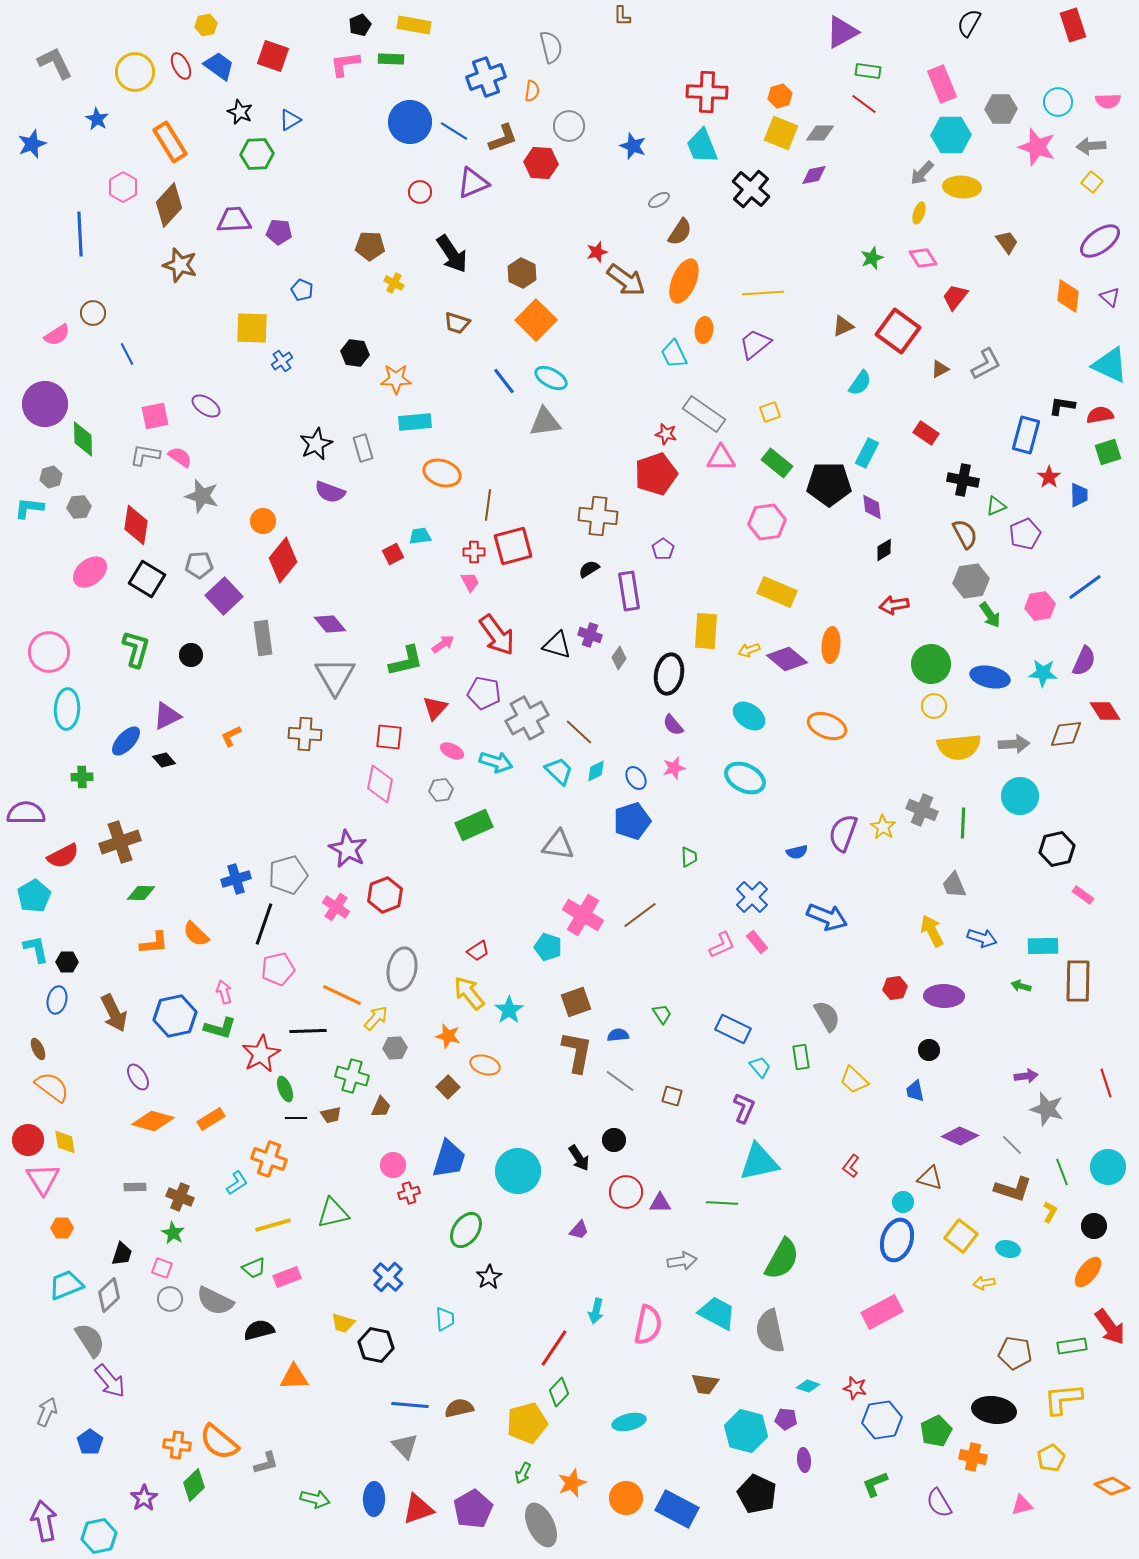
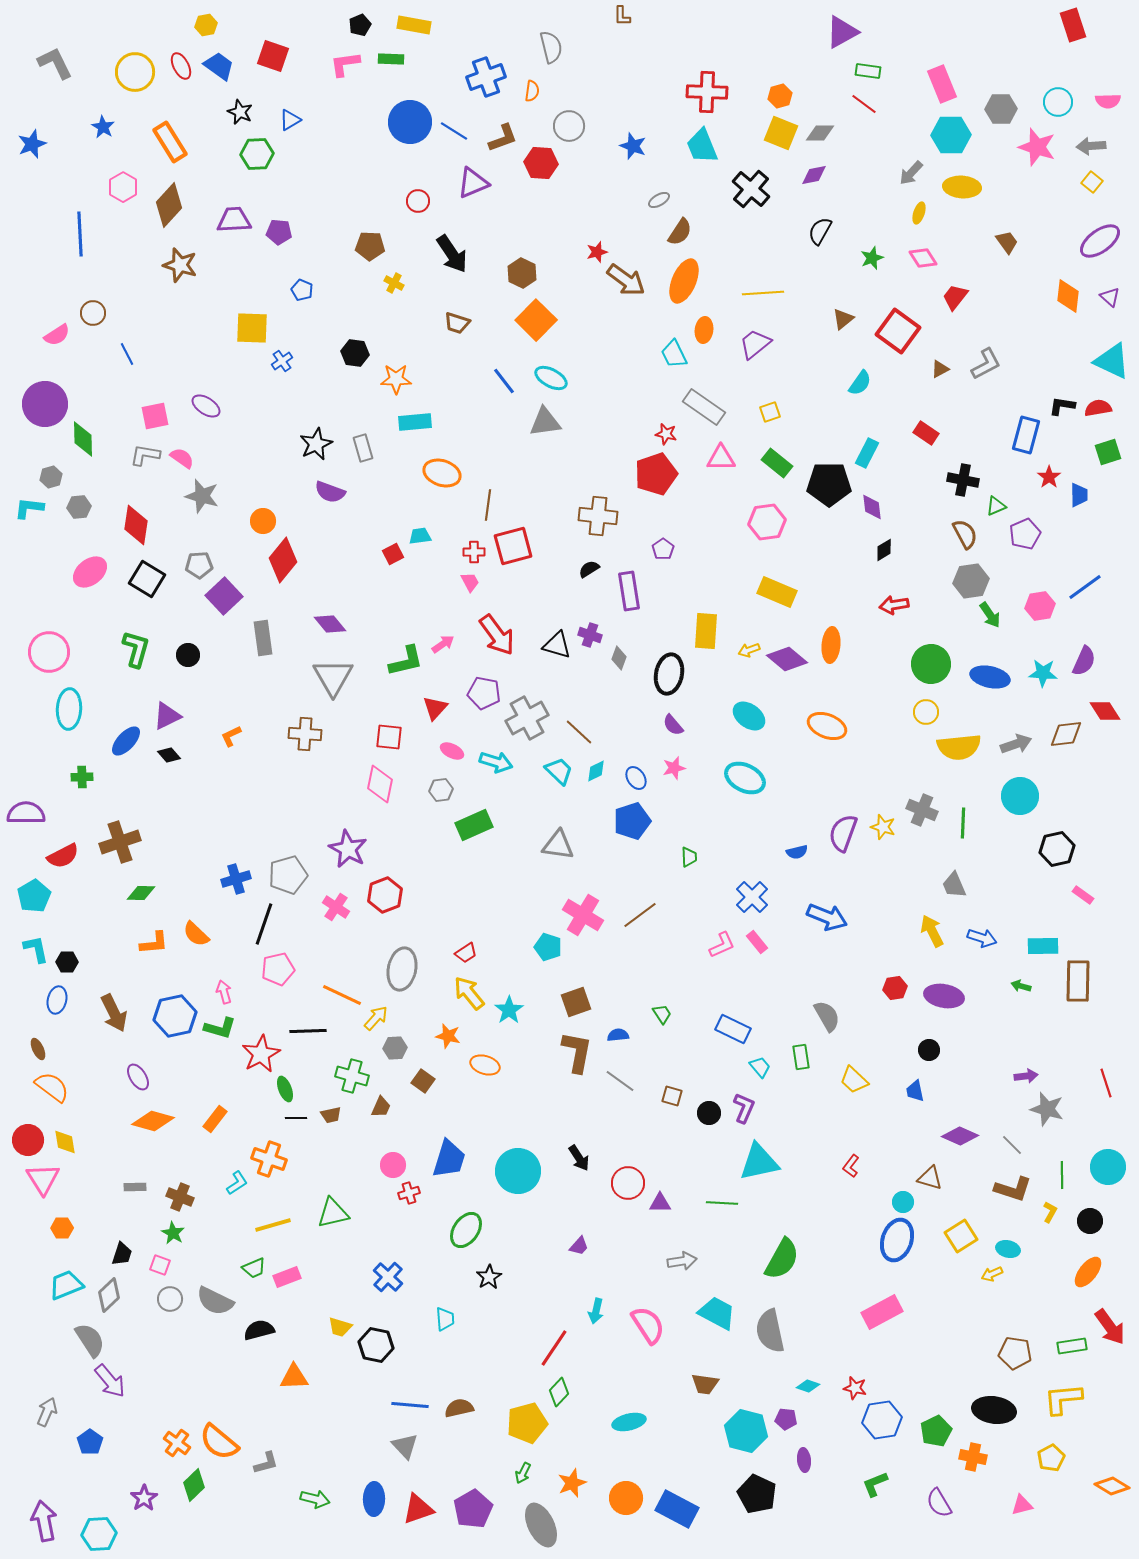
black semicircle at (969, 23): moved 149 px left, 208 px down
blue star at (97, 119): moved 6 px right, 8 px down
gray arrow at (922, 173): moved 11 px left
red circle at (420, 192): moved 2 px left, 9 px down
brown triangle at (843, 326): moved 7 px up; rotated 15 degrees counterclockwise
cyan triangle at (1110, 365): moved 2 px right, 4 px up
gray rectangle at (704, 414): moved 7 px up
red semicircle at (1100, 415): moved 2 px left, 7 px up
pink semicircle at (180, 457): moved 2 px right, 1 px down
black circle at (191, 655): moved 3 px left
gray diamond at (619, 658): rotated 15 degrees counterclockwise
gray triangle at (335, 676): moved 2 px left, 1 px down
yellow circle at (934, 706): moved 8 px left, 6 px down
cyan ellipse at (67, 709): moved 2 px right
gray arrow at (1014, 744): moved 2 px right; rotated 16 degrees counterclockwise
black diamond at (164, 760): moved 5 px right, 5 px up
yellow star at (883, 827): rotated 15 degrees counterclockwise
red trapezoid at (478, 951): moved 12 px left, 2 px down
purple ellipse at (944, 996): rotated 9 degrees clockwise
brown square at (448, 1087): moved 25 px left, 6 px up; rotated 10 degrees counterclockwise
orange rectangle at (211, 1119): moved 4 px right; rotated 20 degrees counterclockwise
black circle at (614, 1140): moved 95 px right, 27 px up
green line at (1062, 1172): moved 3 px down; rotated 20 degrees clockwise
red circle at (626, 1192): moved 2 px right, 9 px up
black circle at (1094, 1226): moved 4 px left, 5 px up
purple trapezoid at (579, 1230): moved 16 px down
yellow square at (961, 1236): rotated 20 degrees clockwise
pink square at (162, 1268): moved 2 px left, 3 px up
yellow arrow at (984, 1283): moved 8 px right, 9 px up; rotated 15 degrees counterclockwise
yellow trapezoid at (343, 1323): moved 3 px left, 4 px down
pink semicircle at (648, 1325): rotated 45 degrees counterclockwise
orange cross at (177, 1445): moved 2 px up; rotated 28 degrees clockwise
cyan hexagon at (99, 1536): moved 2 px up; rotated 8 degrees clockwise
